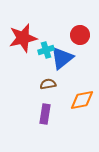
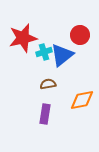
cyan cross: moved 2 px left, 2 px down
blue triangle: moved 3 px up
